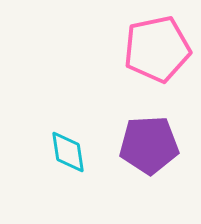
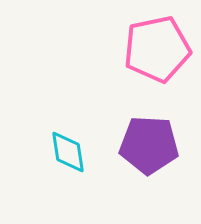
purple pentagon: rotated 6 degrees clockwise
